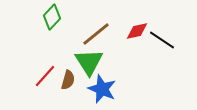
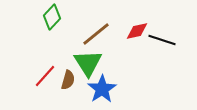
black line: rotated 16 degrees counterclockwise
green triangle: moved 1 px left, 1 px down
blue star: rotated 16 degrees clockwise
